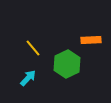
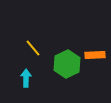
orange rectangle: moved 4 px right, 15 px down
cyan arrow: moved 2 px left; rotated 42 degrees counterclockwise
